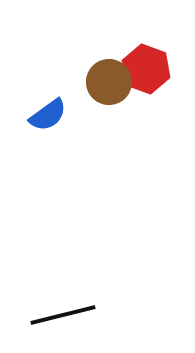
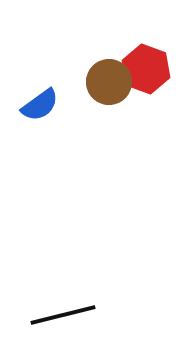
blue semicircle: moved 8 px left, 10 px up
